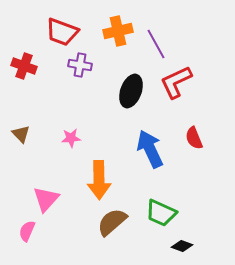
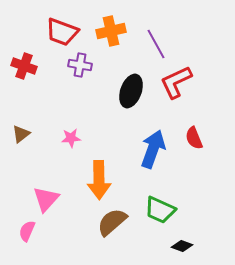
orange cross: moved 7 px left
brown triangle: rotated 36 degrees clockwise
blue arrow: moved 3 px right; rotated 45 degrees clockwise
green trapezoid: moved 1 px left, 3 px up
